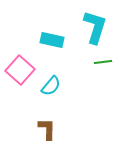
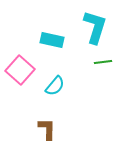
cyan semicircle: moved 4 px right
